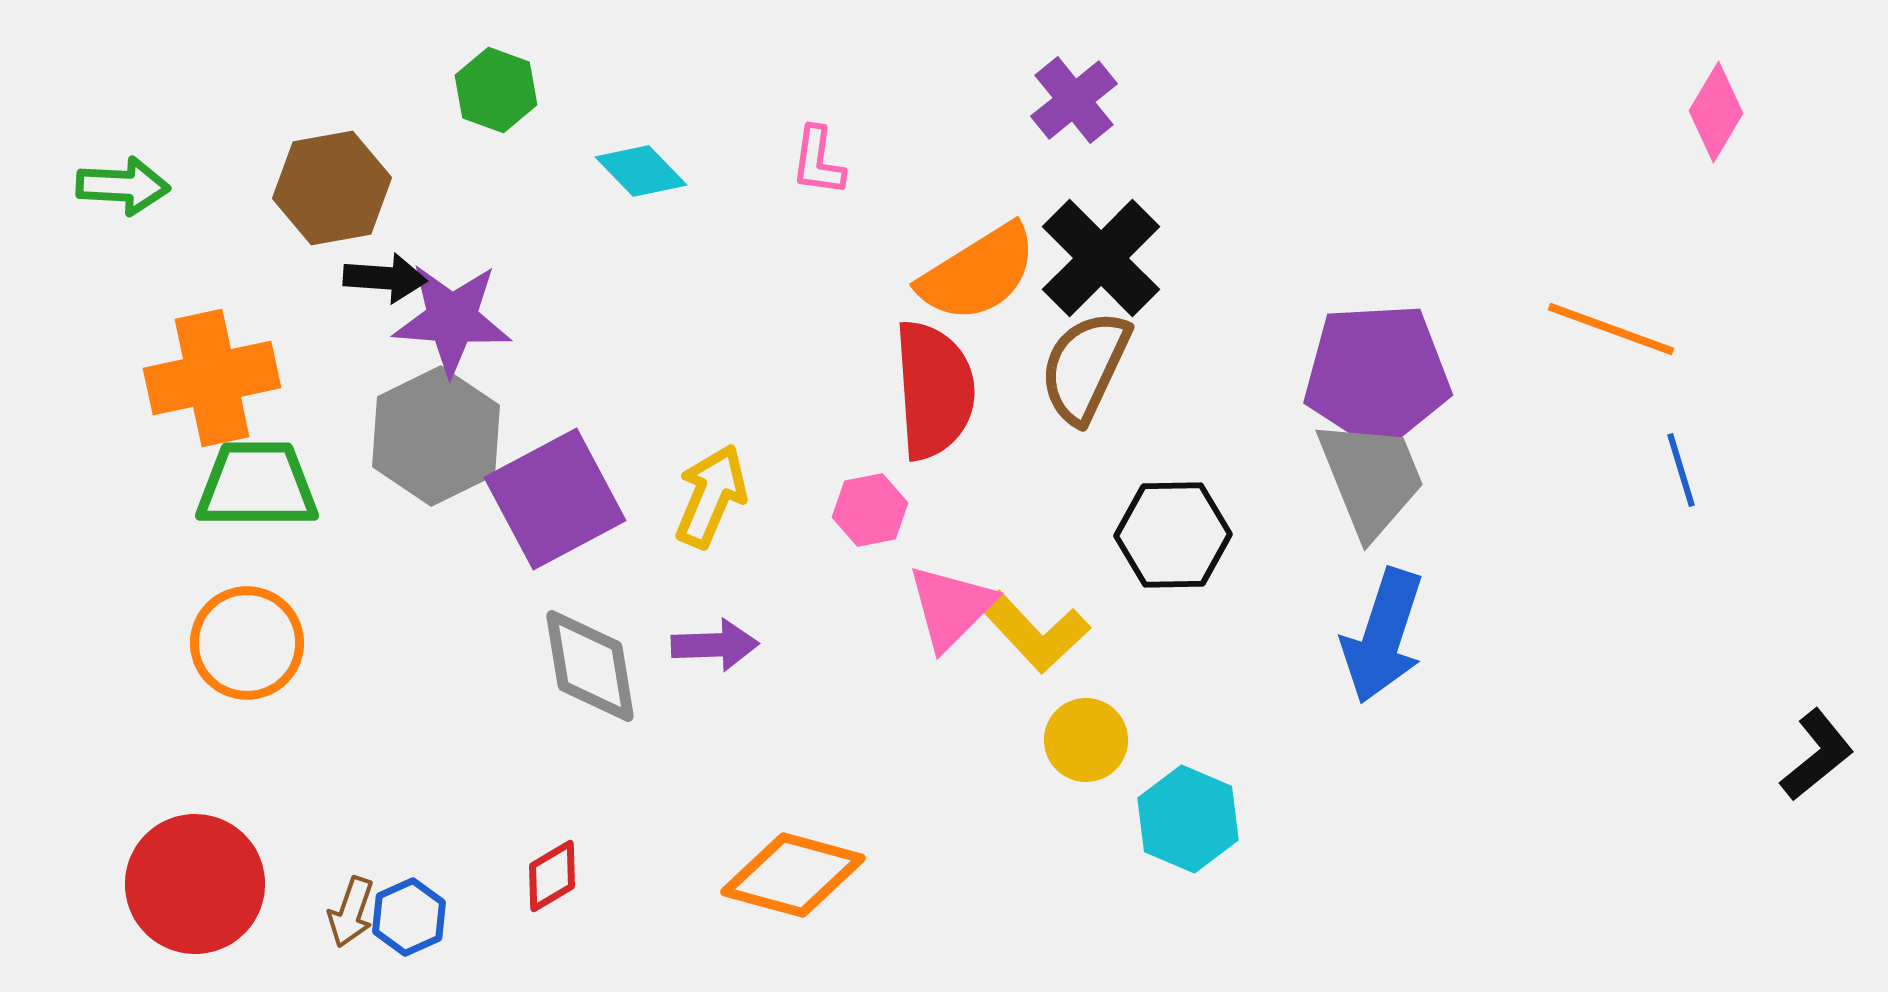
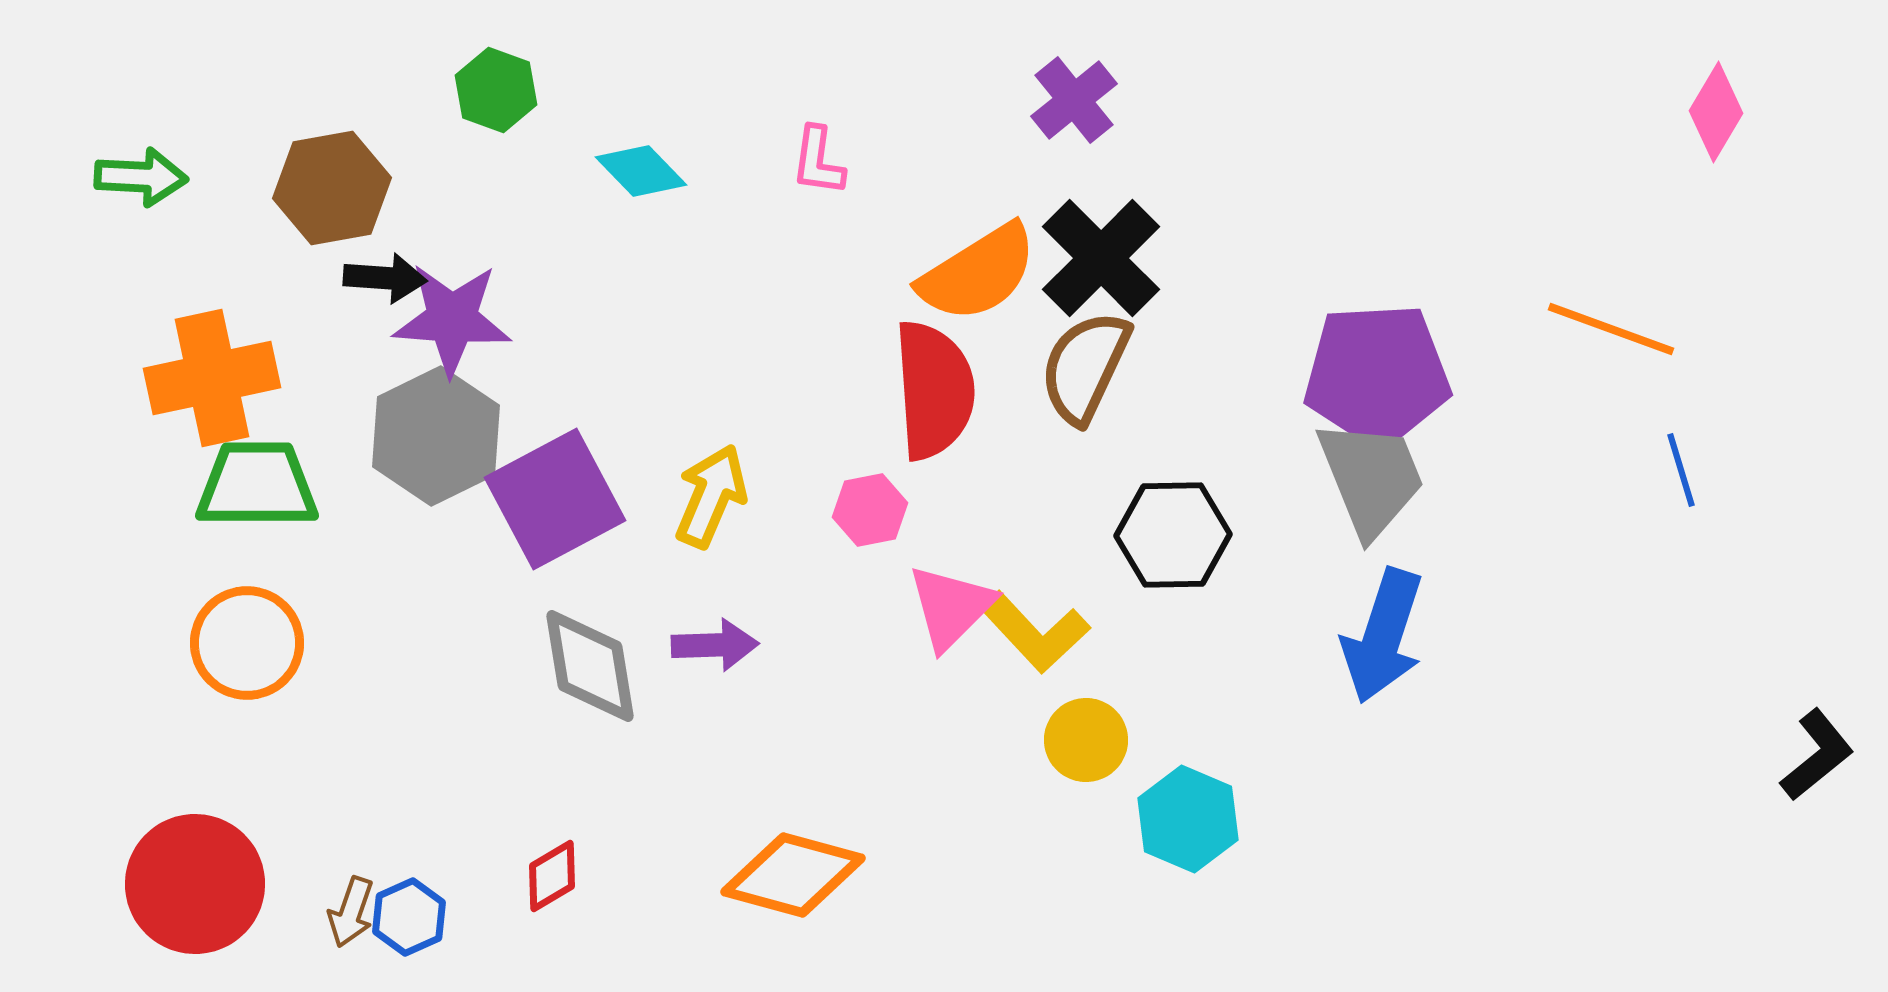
green arrow: moved 18 px right, 9 px up
